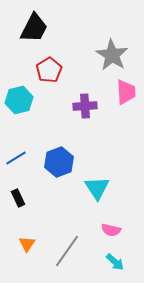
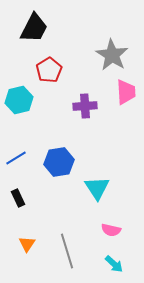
blue hexagon: rotated 12 degrees clockwise
gray line: rotated 52 degrees counterclockwise
cyan arrow: moved 1 px left, 2 px down
